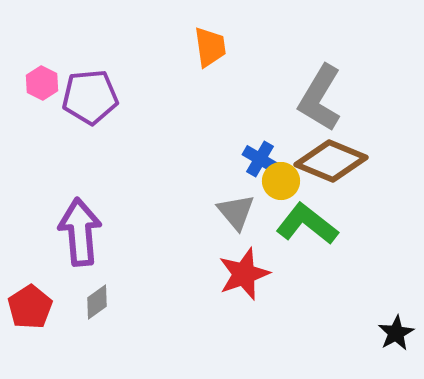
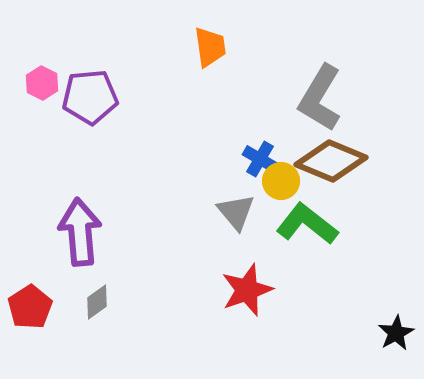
red star: moved 3 px right, 16 px down
